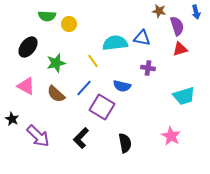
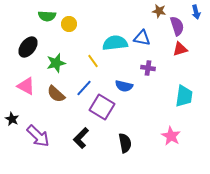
blue semicircle: moved 2 px right
cyan trapezoid: rotated 65 degrees counterclockwise
